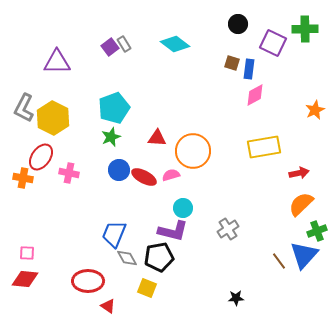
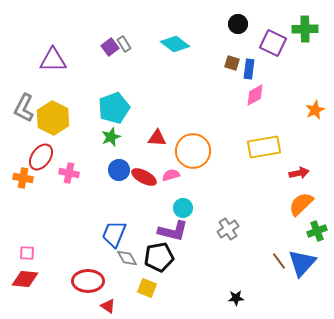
purple triangle at (57, 62): moved 4 px left, 2 px up
blue triangle at (304, 255): moved 2 px left, 8 px down
